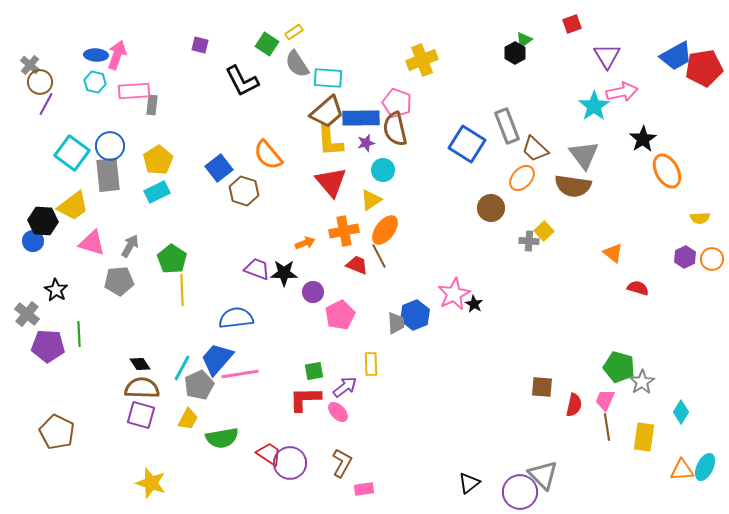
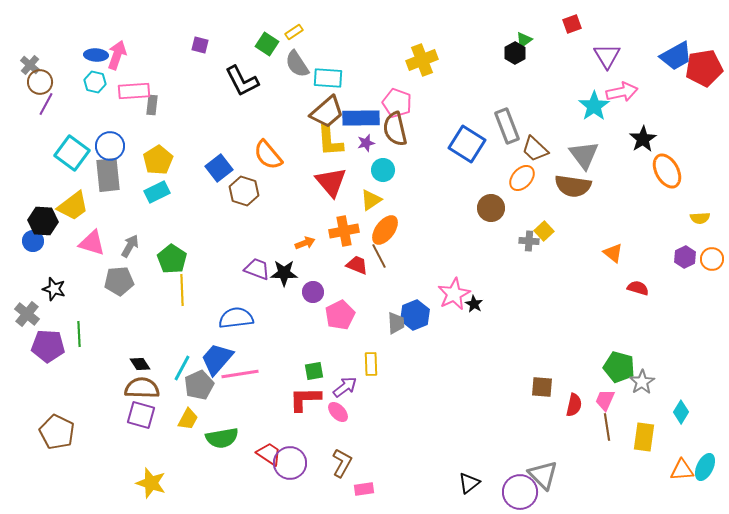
black star at (56, 290): moved 2 px left, 1 px up; rotated 15 degrees counterclockwise
